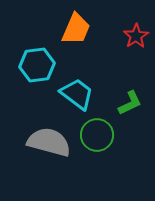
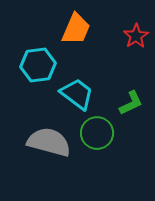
cyan hexagon: moved 1 px right
green L-shape: moved 1 px right
green circle: moved 2 px up
